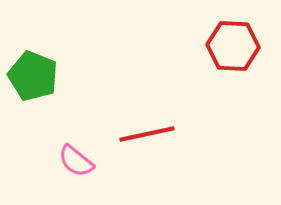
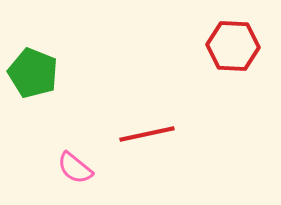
green pentagon: moved 3 px up
pink semicircle: moved 1 px left, 7 px down
